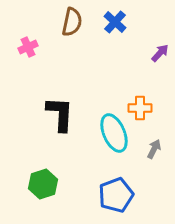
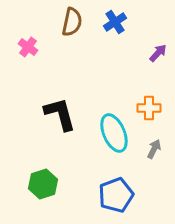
blue cross: rotated 15 degrees clockwise
pink cross: rotated 30 degrees counterclockwise
purple arrow: moved 2 px left
orange cross: moved 9 px right
black L-shape: rotated 18 degrees counterclockwise
